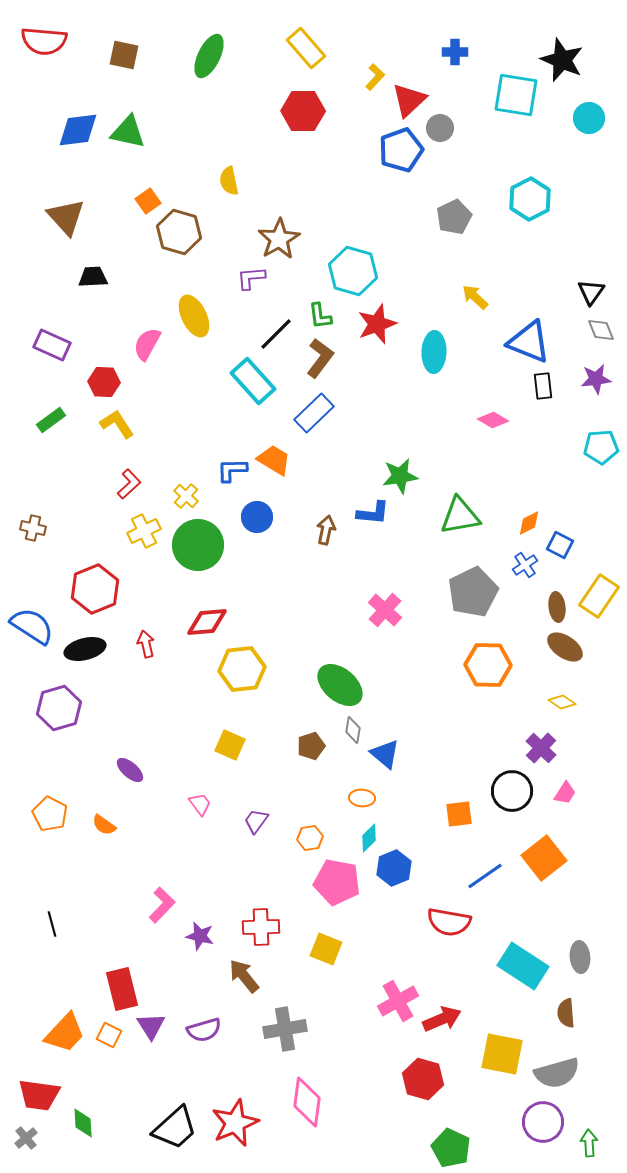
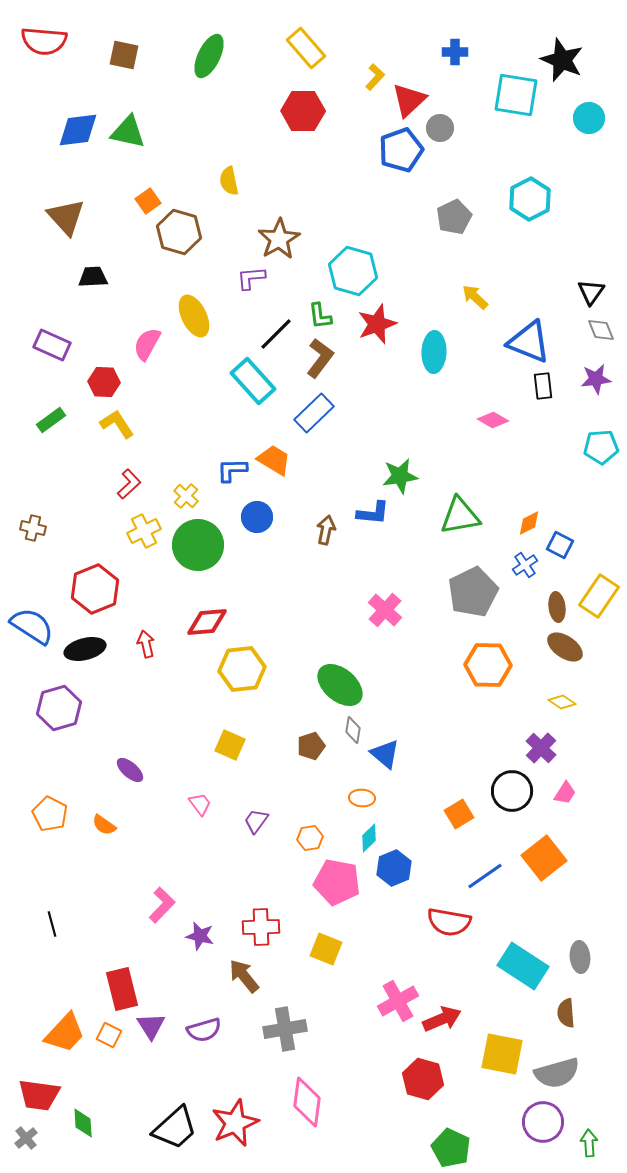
orange square at (459, 814): rotated 24 degrees counterclockwise
